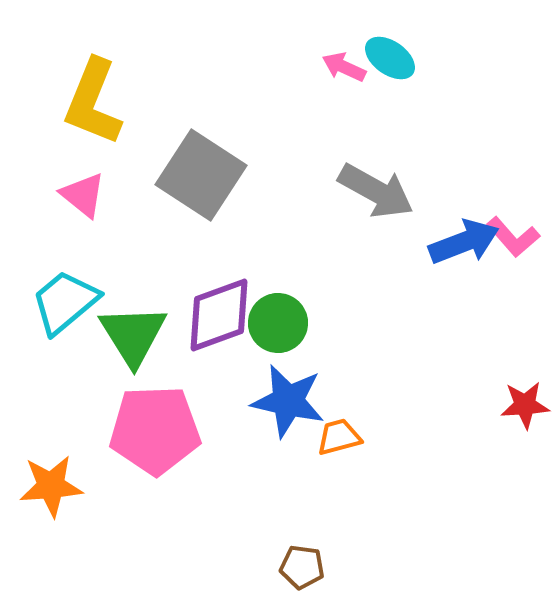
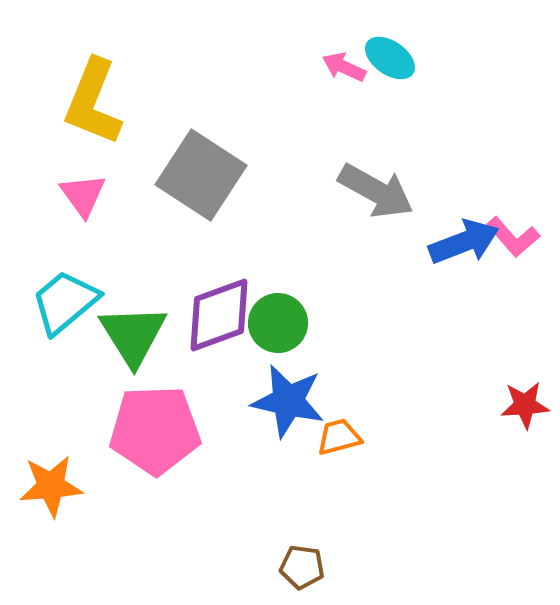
pink triangle: rotated 15 degrees clockwise
